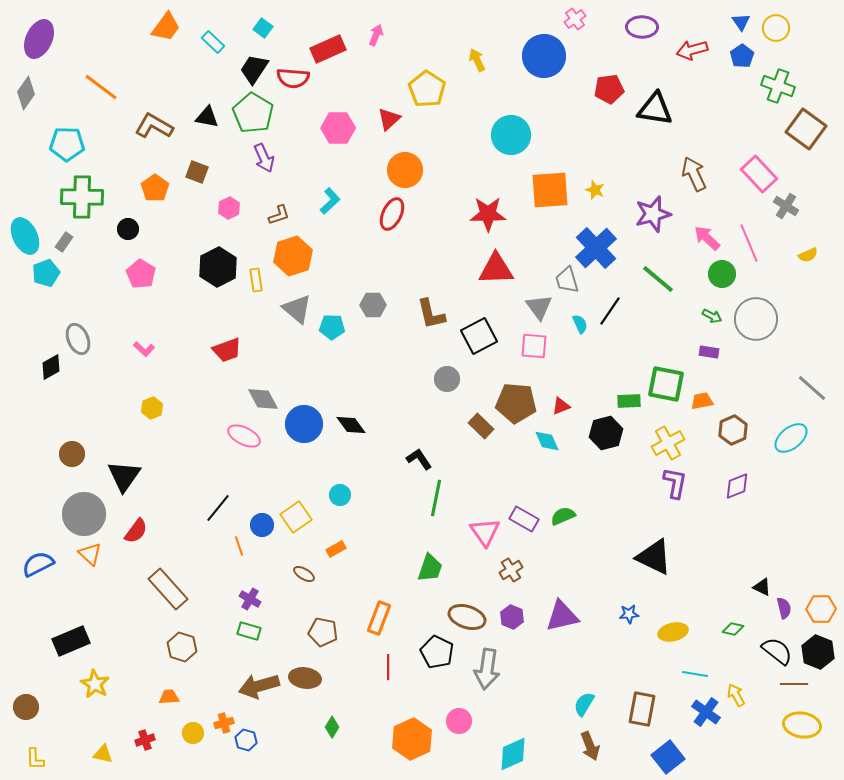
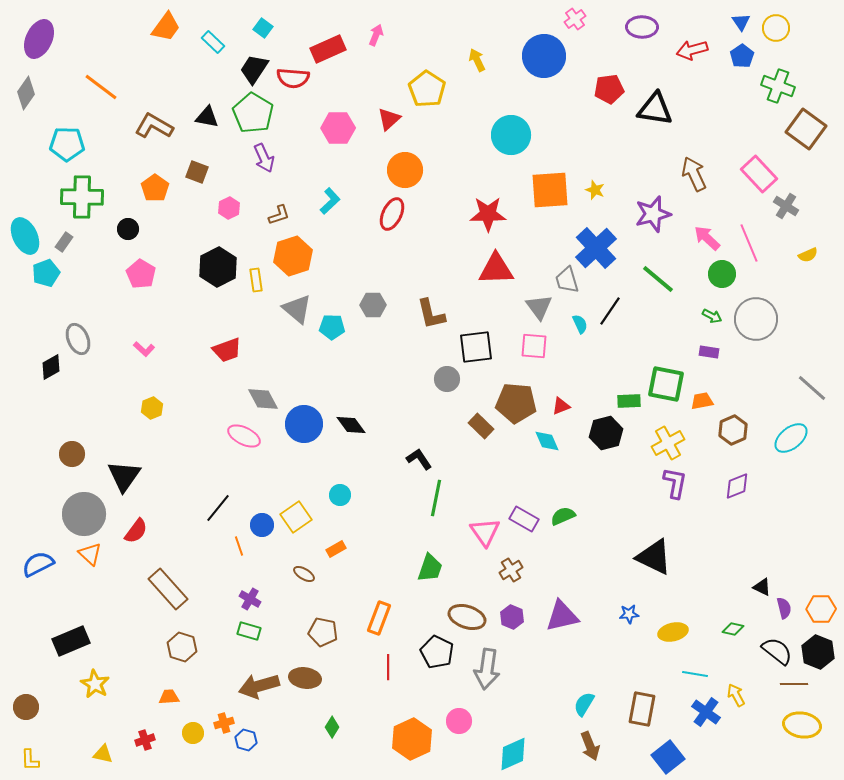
black square at (479, 336): moved 3 px left, 11 px down; rotated 21 degrees clockwise
yellow L-shape at (35, 759): moved 5 px left, 1 px down
